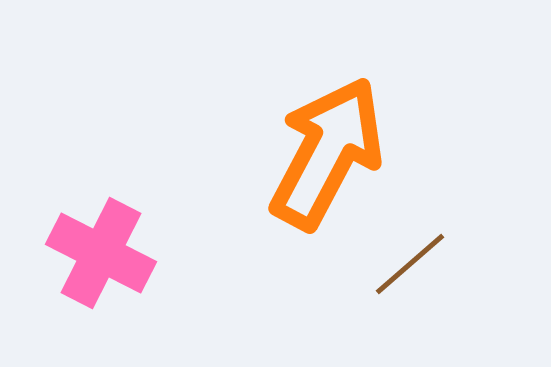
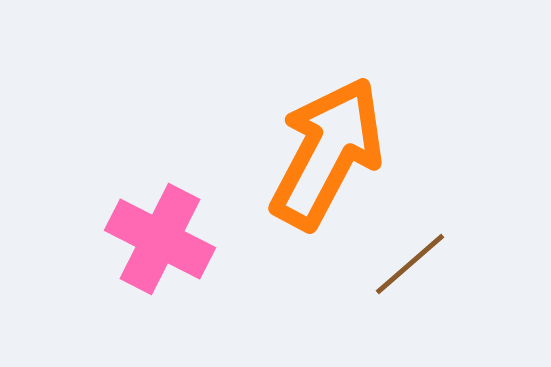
pink cross: moved 59 px right, 14 px up
